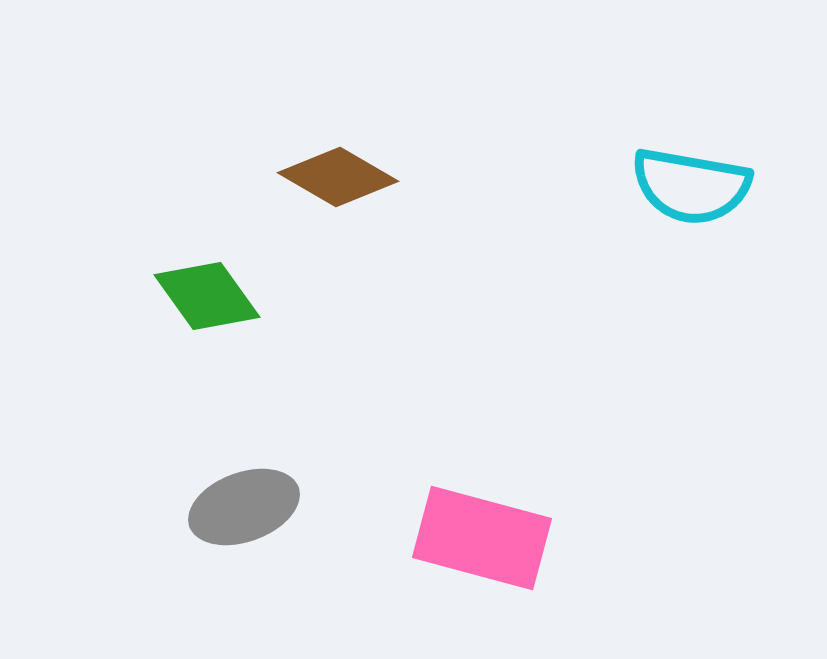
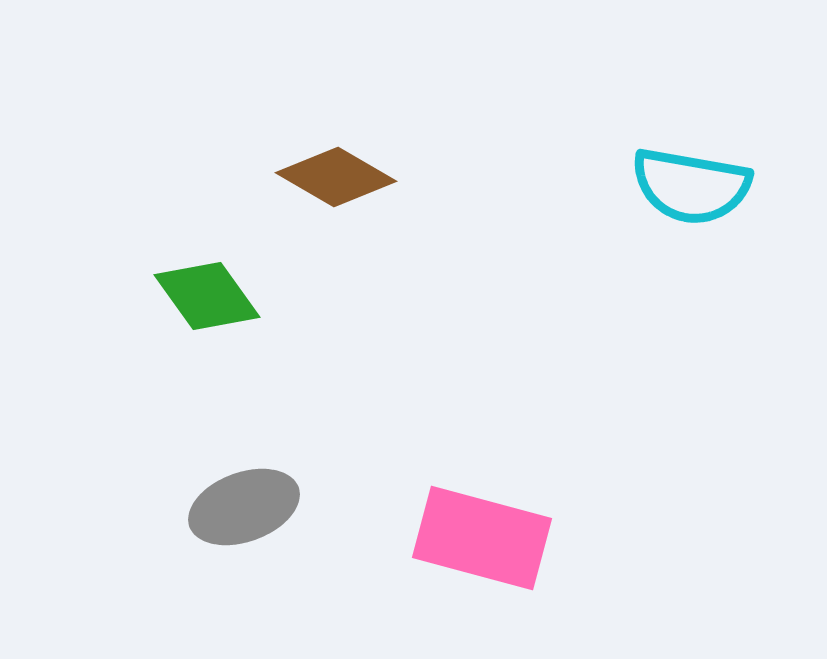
brown diamond: moved 2 px left
